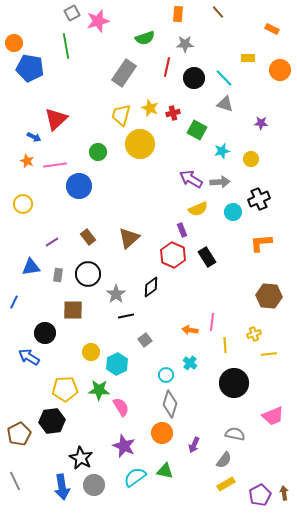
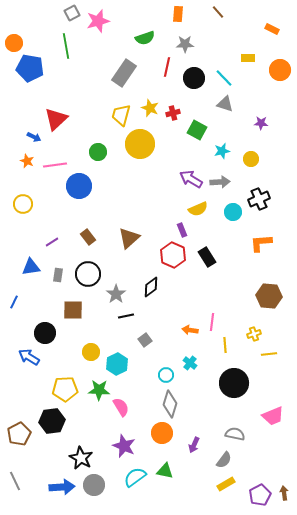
blue arrow at (62, 487): rotated 85 degrees counterclockwise
